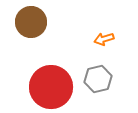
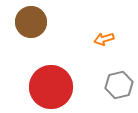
gray hexagon: moved 21 px right, 6 px down
